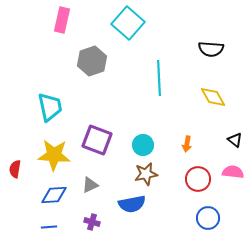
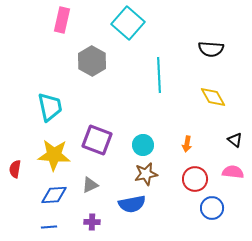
gray hexagon: rotated 12 degrees counterclockwise
cyan line: moved 3 px up
red circle: moved 3 px left
blue circle: moved 4 px right, 10 px up
purple cross: rotated 14 degrees counterclockwise
